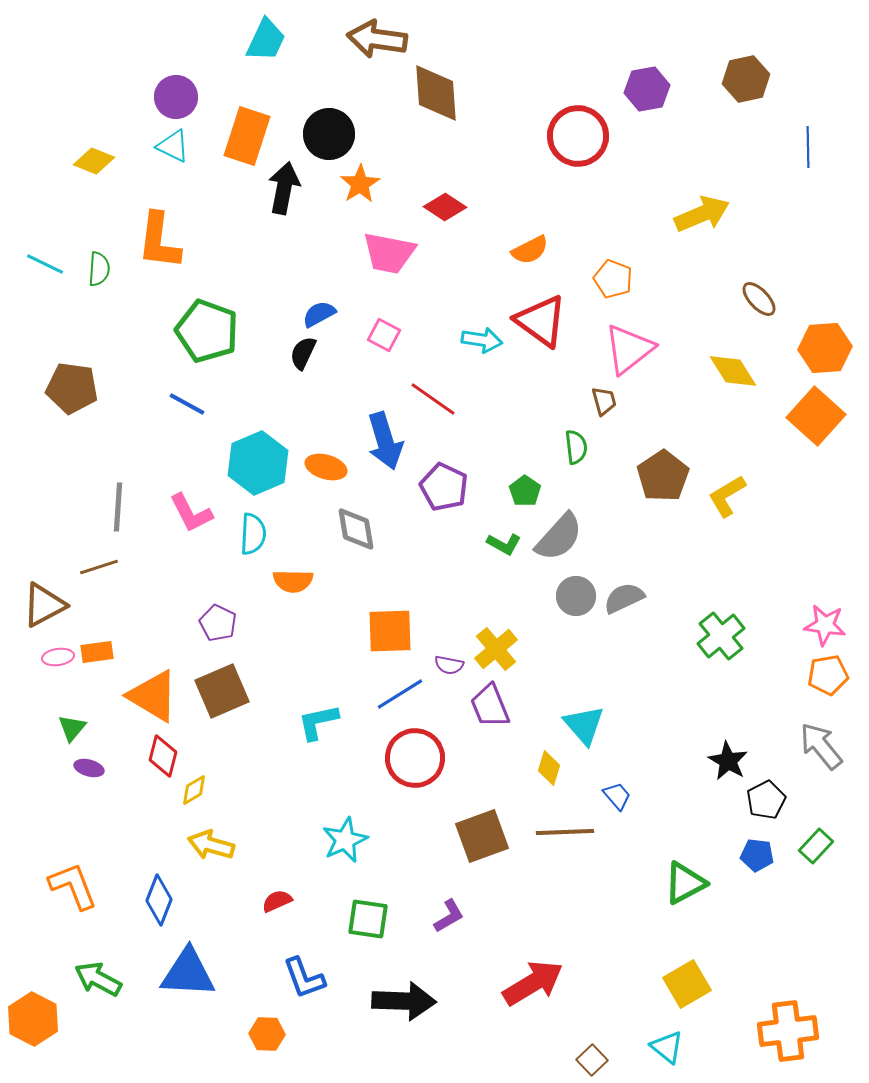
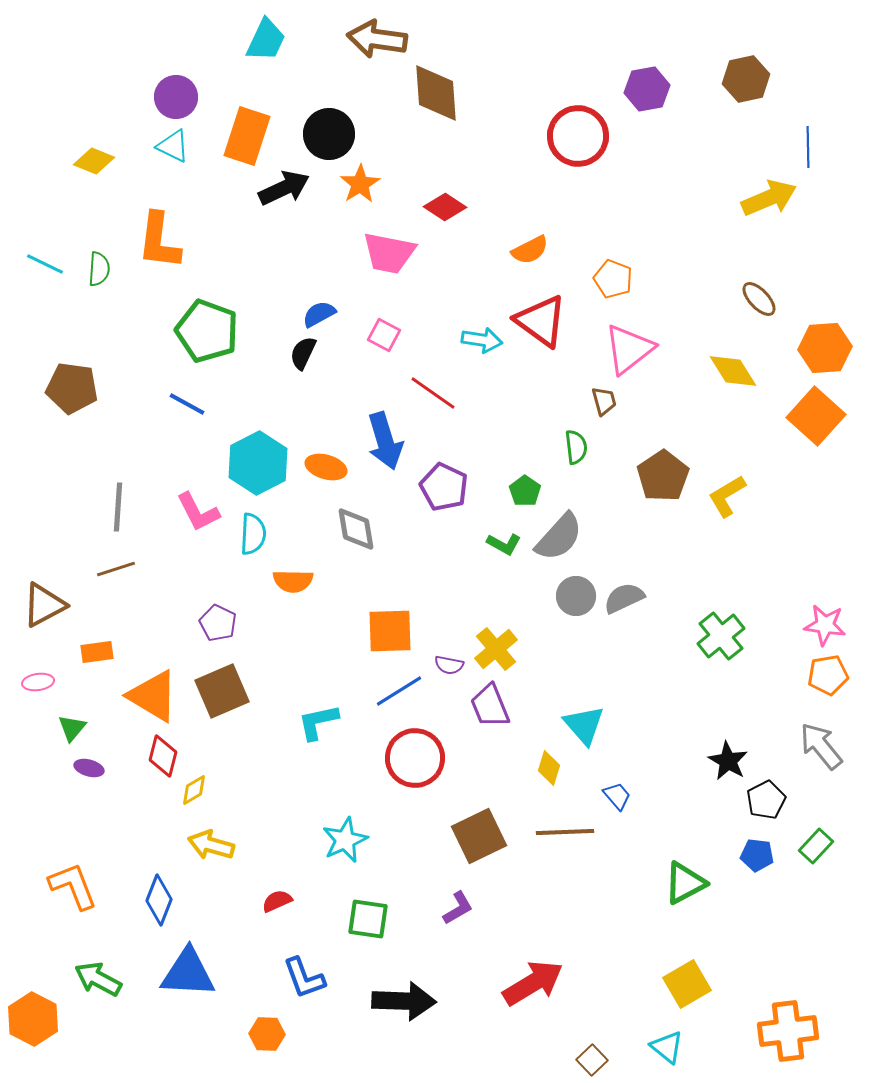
black arrow at (284, 188): rotated 54 degrees clockwise
yellow arrow at (702, 214): moved 67 px right, 16 px up
red line at (433, 399): moved 6 px up
cyan hexagon at (258, 463): rotated 4 degrees counterclockwise
pink L-shape at (191, 513): moved 7 px right, 1 px up
brown line at (99, 567): moved 17 px right, 2 px down
pink ellipse at (58, 657): moved 20 px left, 25 px down
blue line at (400, 694): moved 1 px left, 3 px up
brown square at (482, 836): moved 3 px left; rotated 6 degrees counterclockwise
purple L-shape at (449, 916): moved 9 px right, 8 px up
